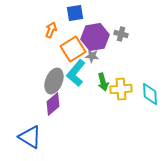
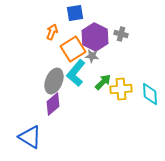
orange arrow: moved 1 px right, 2 px down
purple hexagon: rotated 24 degrees counterclockwise
green arrow: rotated 120 degrees counterclockwise
